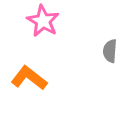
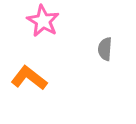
gray semicircle: moved 5 px left, 2 px up
